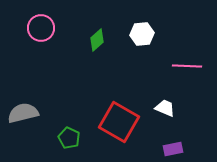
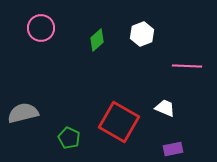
white hexagon: rotated 15 degrees counterclockwise
